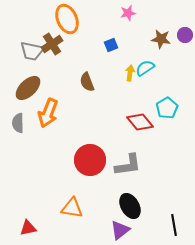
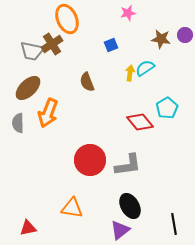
black line: moved 1 px up
